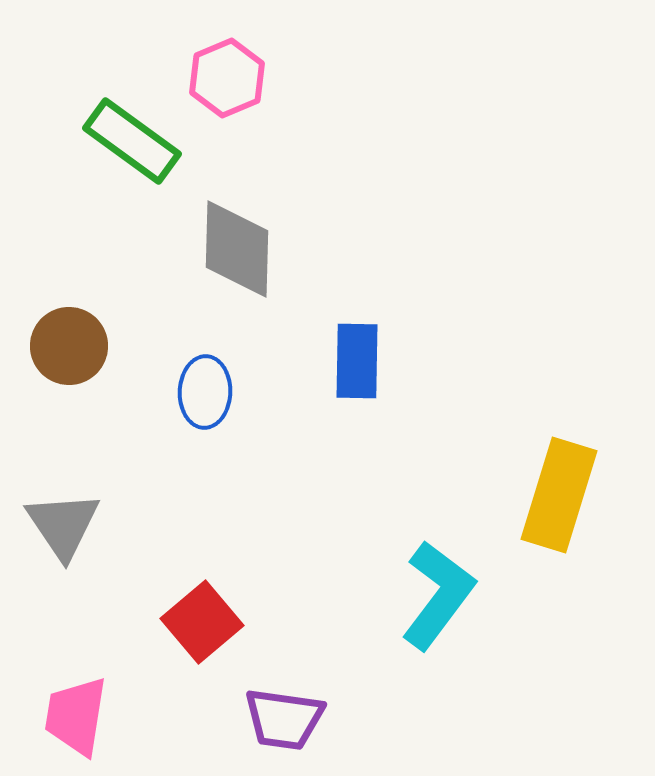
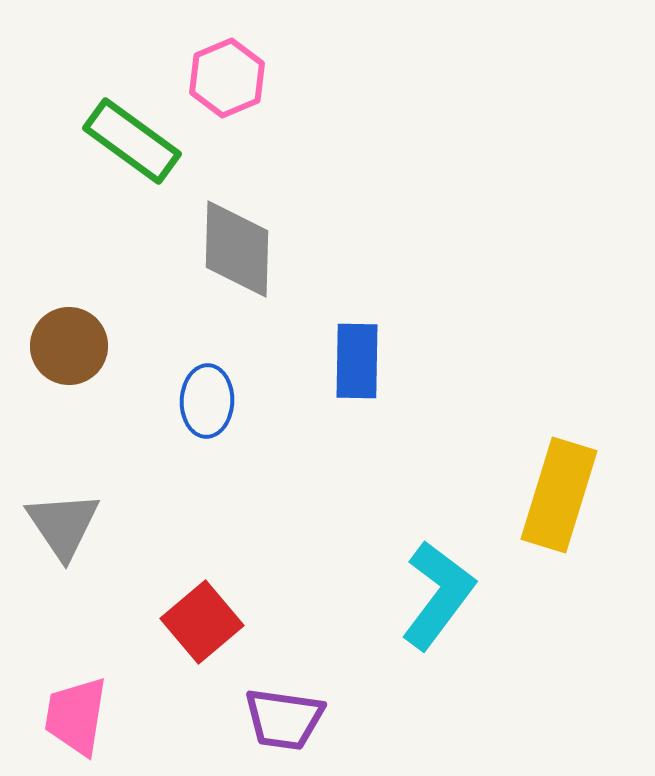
blue ellipse: moved 2 px right, 9 px down
